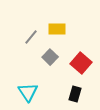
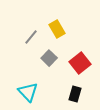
yellow rectangle: rotated 60 degrees clockwise
gray square: moved 1 px left, 1 px down
red square: moved 1 px left; rotated 10 degrees clockwise
cyan triangle: rotated 10 degrees counterclockwise
